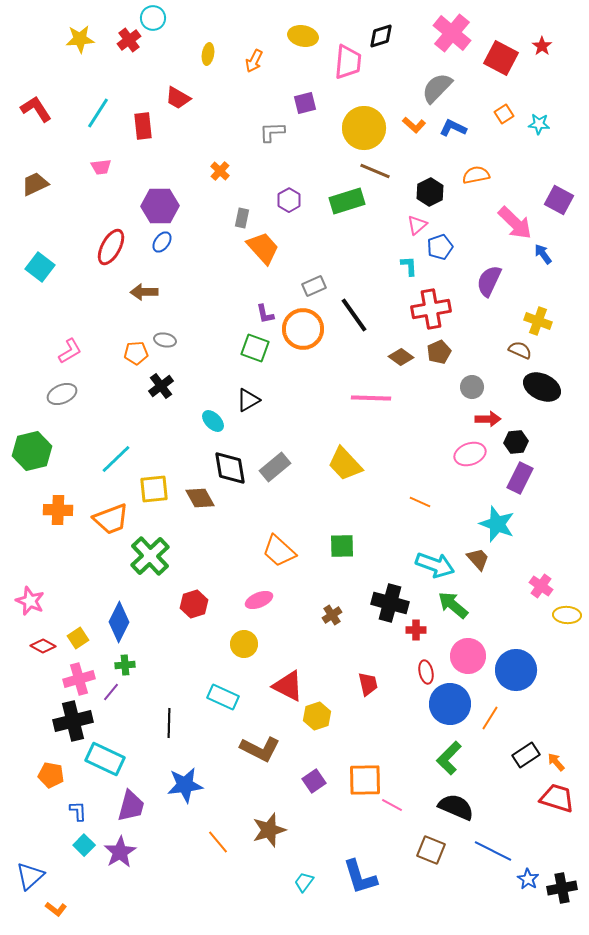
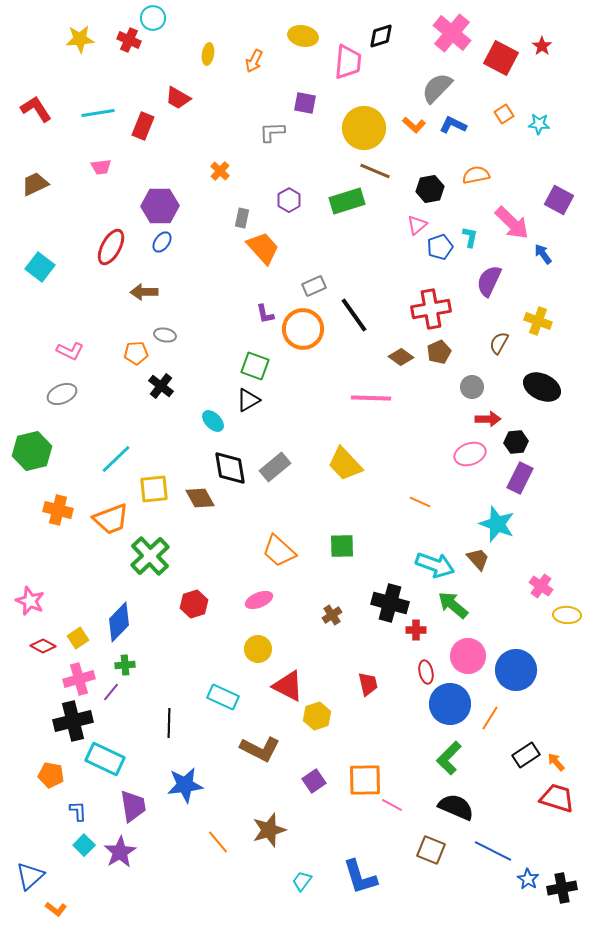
red cross at (129, 40): rotated 30 degrees counterclockwise
purple square at (305, 103): rotated 25 degrees clockwise
cyan line at (98, 113): rotated 48 degrees clockwise
red rectangle at (143, 126): rotated 28 degrees clockwise
blue L-shape at (453, 128): moved 3 px up
black hexagon at (430, 192): moved 3 px up; rotated 16 degrees clockwise
pink arrow at (515, 223): moved 3 px left
cyan L-shape at (409, 266): moved 61 px right, 29 px up; rotated 15 degrees clockwise
gray ellipse at (165, 340): moved 5 px up
green square at (255, 348): moved 18 px down
brown semicircle at (520, 350): moved 21 px left, 7 px up; rotated 85 degrees counterclockwise
pink L-shape at (70, 351): rotated 56 degrees clockwise
black cross at (161, 386): rotated 15 degrees counterclockwise
orange cross at (58, 510): rotated 12 degrees clockwise
blue diamond at (119, 622): rotated 18 degrees clockwise
yellow circle at (244, 644): moved 14 px right, 5 px down
purple trapezoid at (131, 806): moved 2 px right; rotated 24 degrees counterclockwise
cyan trapezoid at (304, 882): moved 2 px left, 1 px up
